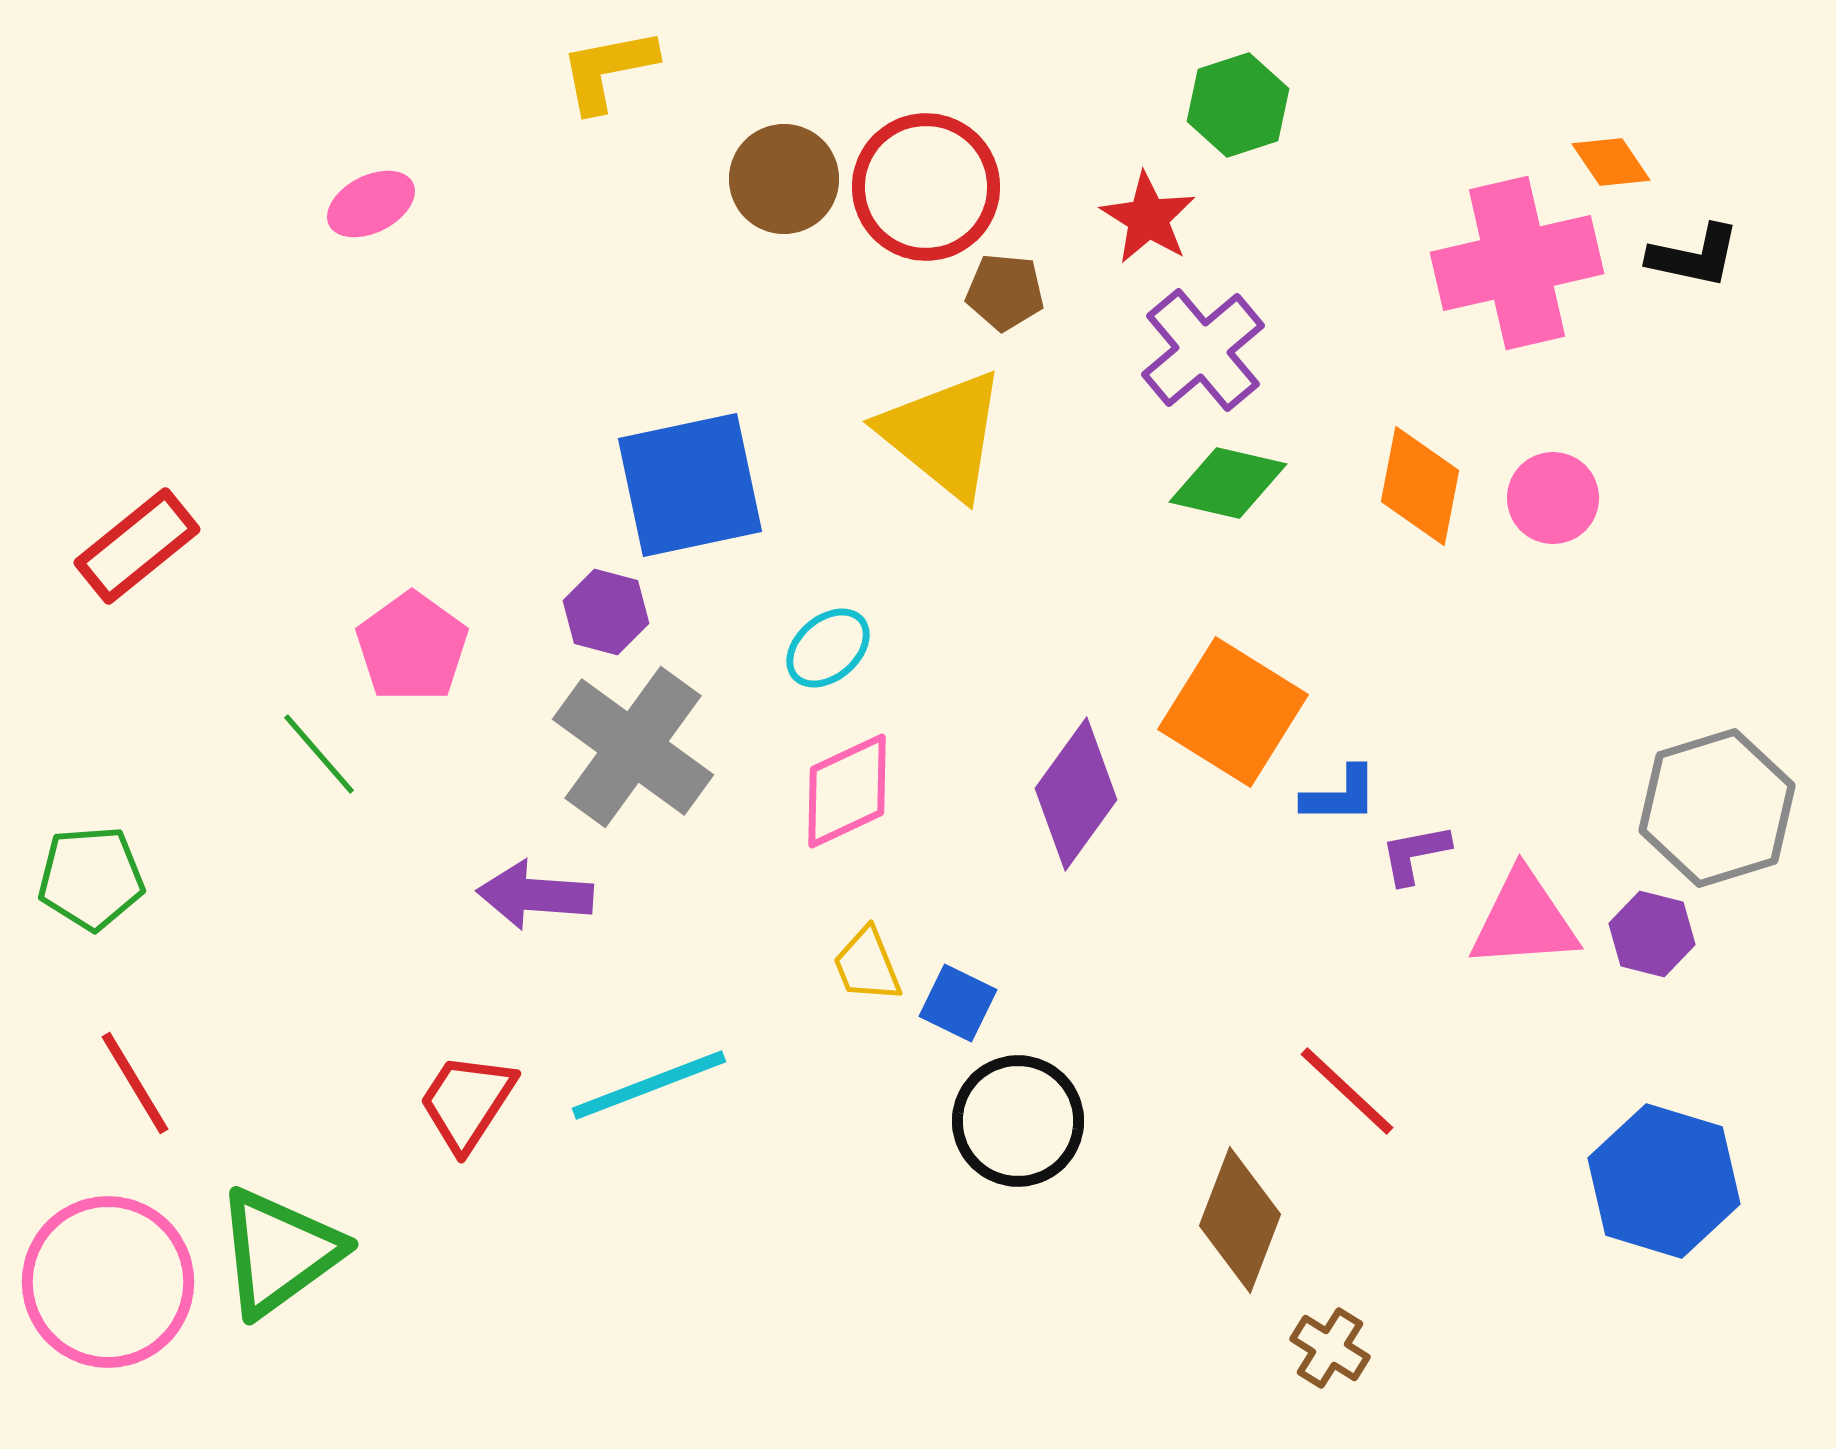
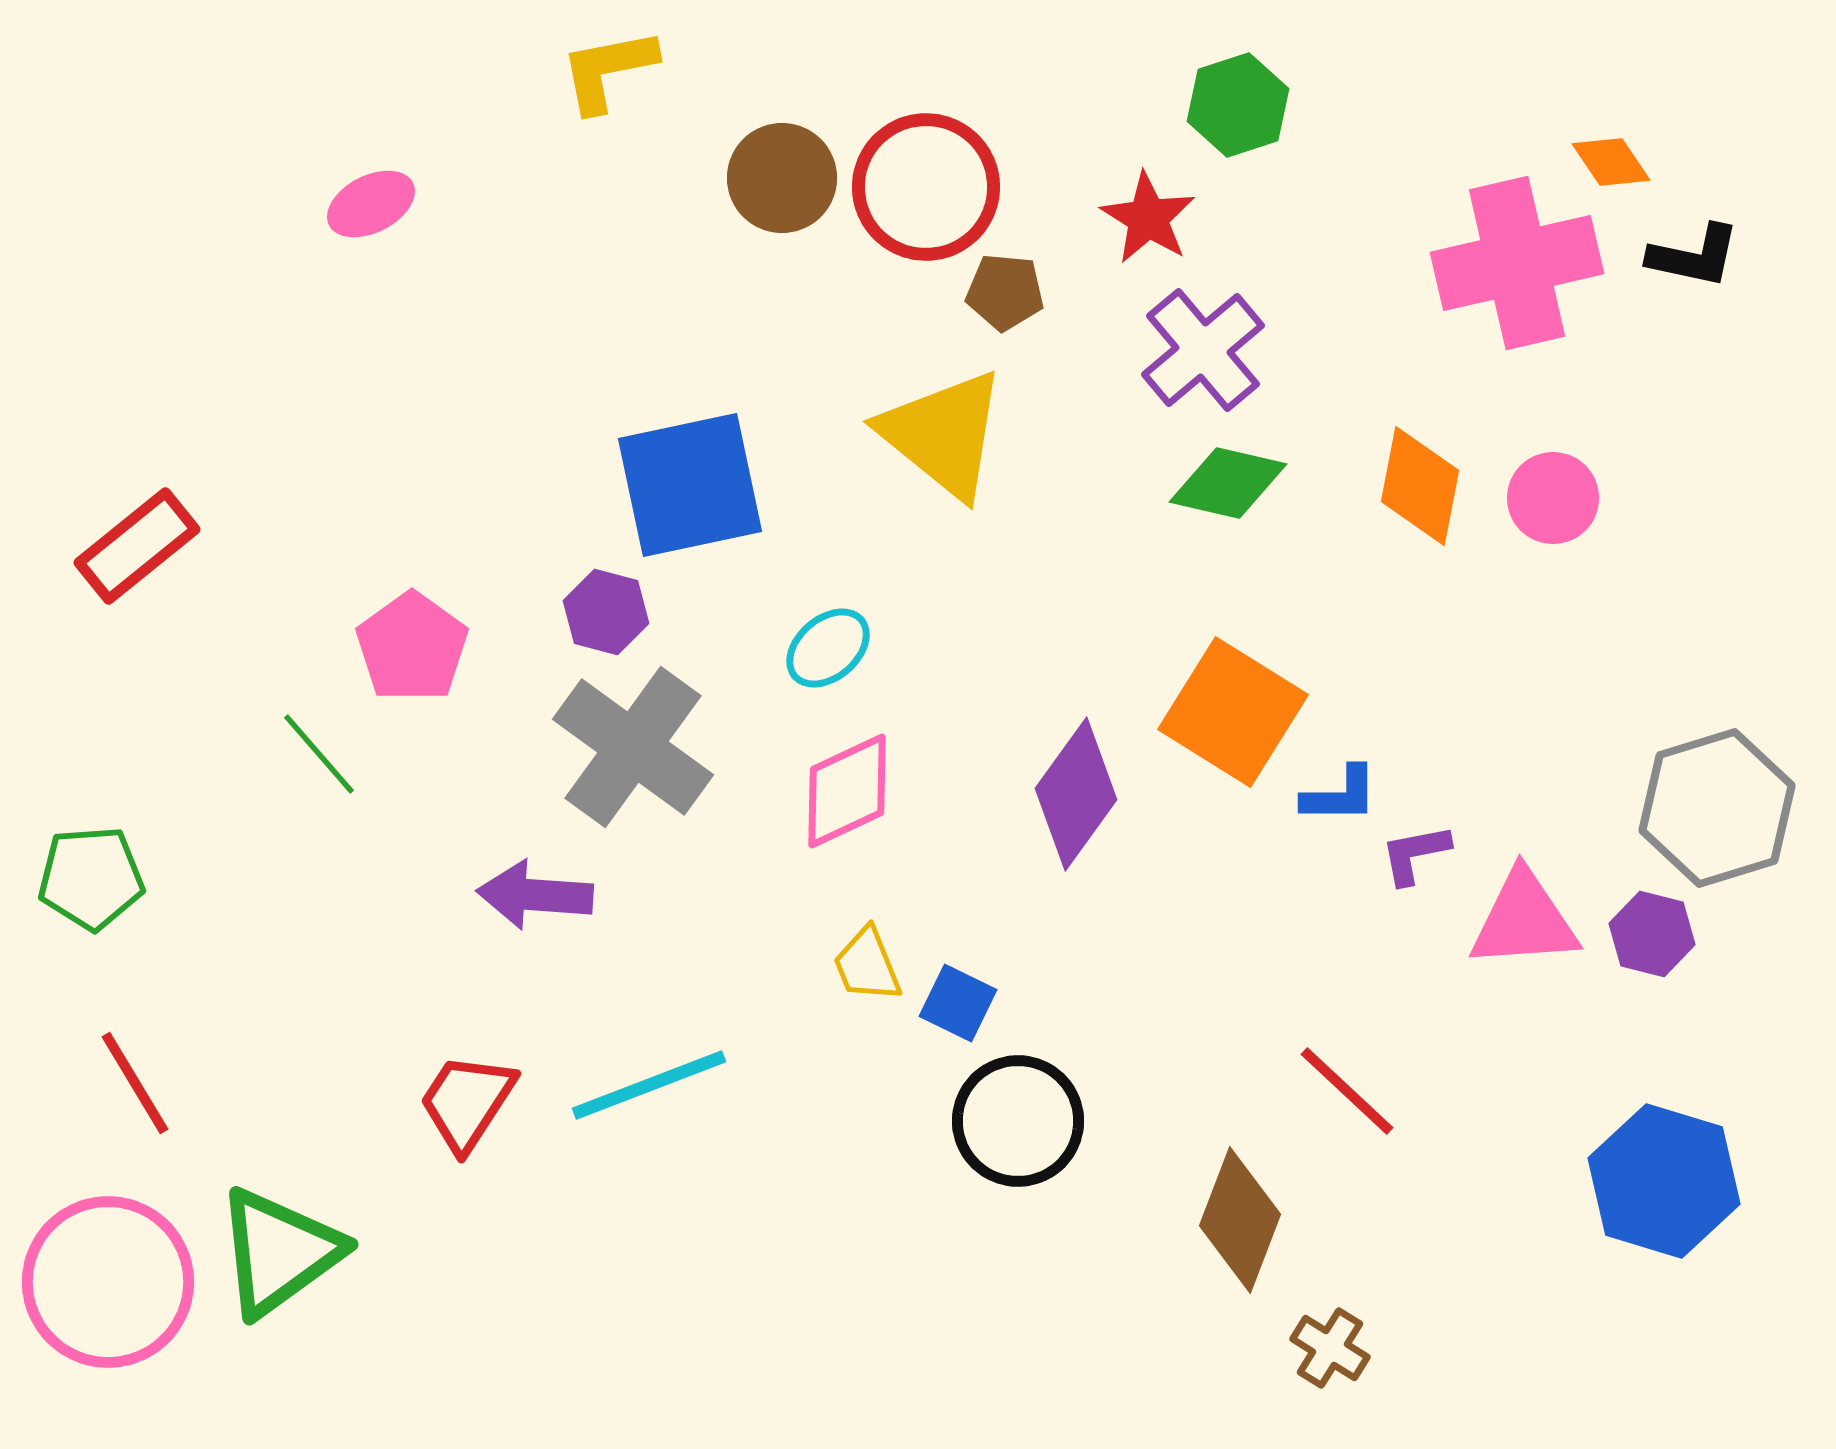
brown circle at (784, 179): moved 2 px left, 1 px up
